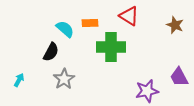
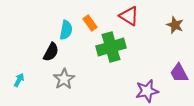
orange rectangle: rotated 56 degrees clockwise
cyan semicircle: moved 1 px right, 1 px down; rotated 60 degrees clockwise
green cross: rotated 16 degrees counterclockwise
purple trapezoid: moved 4 px up
